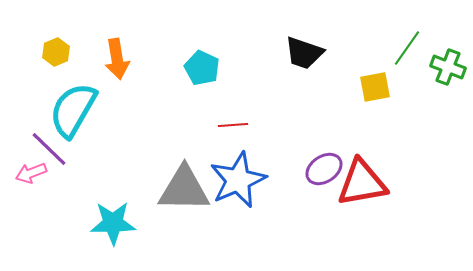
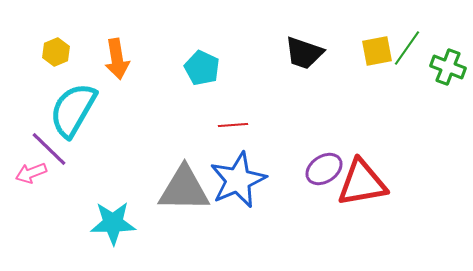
yellow square: moved 2 px right, 36 px up
